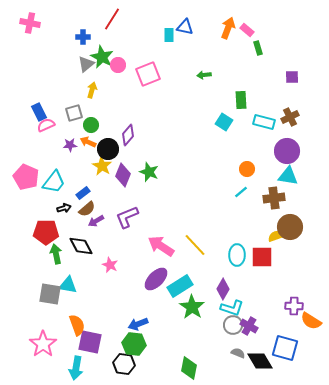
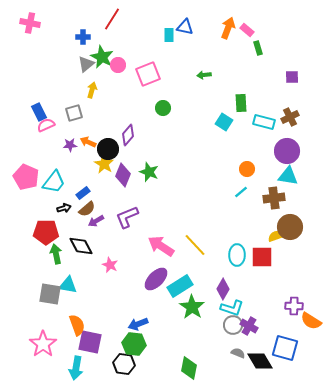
green rectangle at (241, 100): moved 3 px down
green circle at (91, 125): moved 72 px right, 17 px up
yellow star at (102, 166): moved 2 px right, 2 px up
